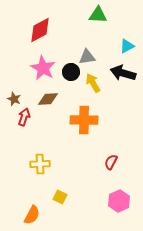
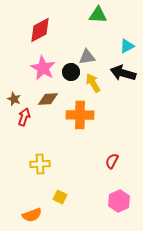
orange cross: moved 4 px left, 5 px up
red semicircle: moved 1 px right, 1 px up
orange semicircle: rotated 42 degrees clockwise
